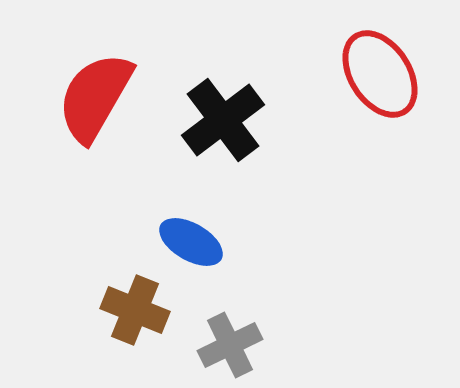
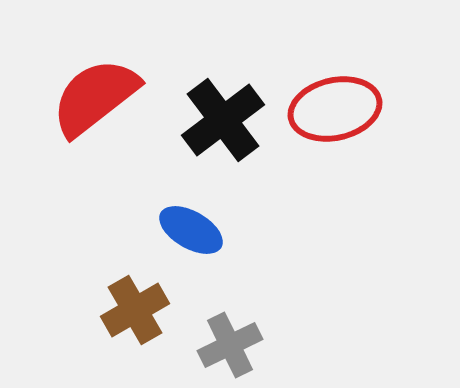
red ellipse: moved 45 px left, 35 px down; rotated 70 degrees counterclockwise
red semicircle: rotated 22 degrees clockwise
blue ellipse: moved 12 px up
brown cross: rotated 38 degrees clockwise
